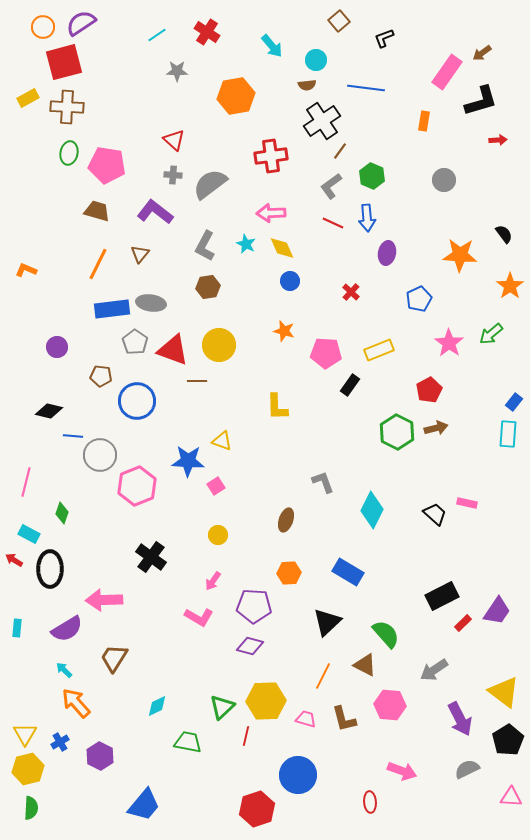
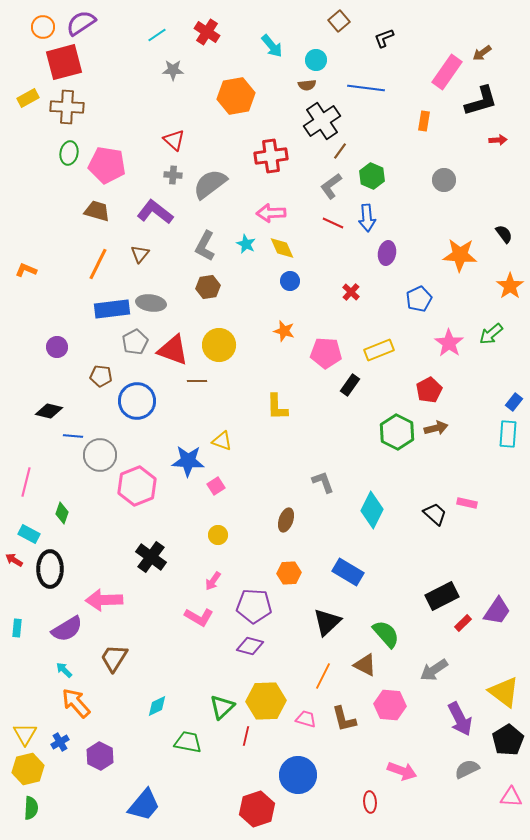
gray star at (177, 71): moved 4 px left, 1 px up
gray pentagon at (135, 342): rotated 10 degrees clockwise
